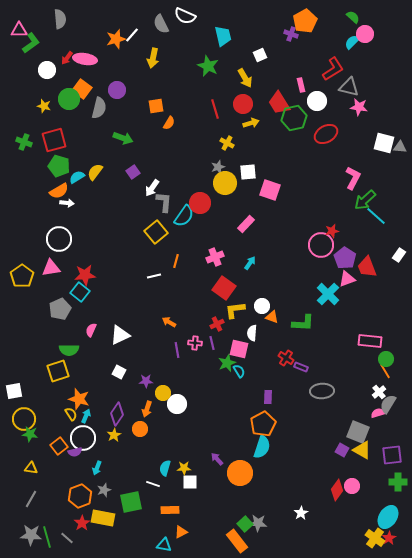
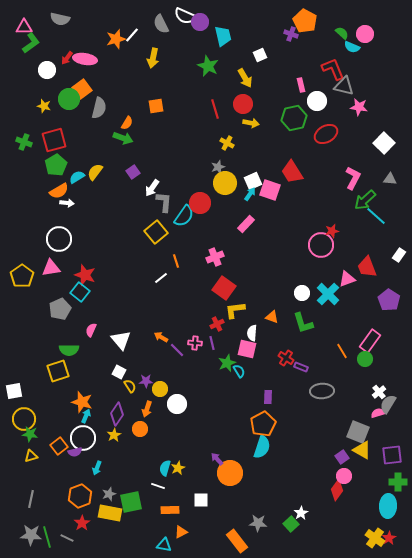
green semicircle at (353, 17): moved 11 px left, 16 px down
gray semicircle at (60, 19): rotated 108 degrees clockwise
orange pentagon at (305, 21): rotated 15 degrees counterclockwise
pink triangle at (19, 30): moved 5 px right, 3 px up
cyan semicircle at (352, 42): moved 5 px down; rotated 112 degrees counterclockwise
red L-shape at (333, 69): rotated 80 degrees counterclockwise
gray triangle at (349, 87): moved 5 px left, 1 px up
orange square at (82, 89): rotated 18 degrees clockwise
purple circle at (117, 90): moved 83 px right, 68 px up
red trapezoid at (279, 103): moved 13 px right, 69 px down
orange semicircle at (169, 123): moved 42 px left
yellow arrow at (251, 123): rotated 28 degrees clockwise
white square at (384, 143): rotated 30 degrees clockwise
gray triangle at (400, 147): moved 10 px left, 32 px down
green pentagon at (59, 166): moved 3 px left, 1 px up; rotated 25 degrees clockwise
white square at (248, 172): moved 5 px right, 9 px down; rotated 18 degrees counterclockwise
purple pentagon at (345, 258): moved 44 px right, 42 px down
orange line at (176, 261): rotated 32 degrees counterclockwise
cyan arrow at (250, 263): moved 69 px up
red star at (85, 275): rotated 25 degrees clockwise
white line at (154, 276): moved 7 px right, 2 px down; rotated 24 degrees counterclockwise
white circle at (262, 306): moved 40 px right, 13 px up
orange arrow at (169, 322): moved 8 px left, 15 px down
green L-shape at (303, 323): rotated 70 degrees clockwise
white triangle at (120, 335): moved 1 px right, 5 px down; rotated 45 degrees counterclockwise
pink rectangle at (370, 341): rotated 60 degrees counterclockwise
pink square at (239, 349): moved 8 px right
purple line at (177, 350): rotated 35 degrees counterclockwise
green circle at (386, 359): moved 21 px left
orange line at (385, 371): moved 43 px left, 20 px up
yellow circle at (163, 393): moved 3 px left, 4 px up
orange star at (79, 399): moved 3 px right, 3 px down
yellow semicircle at (71, 414): moved 59 px right, 28 px up
purple square at (342, 450): moved 7 px down; rotated 24 degrees clockwise
yellow triangle at (31, 468): moved 12 px up; rotated 24 degrees counterclockwise
yellow star at (184, 468): moved 6 px left; rotated 24 degrees counterclockwise
orange circle at (240, 473): moved 10 px left
white square at (190, 482): moved 11 px right, 18 px down
white line at (153, 484): moved 5 px right, 2 px down
pink circle at (352, 486): moved 8 px left, 10 px up
gray star at (104, 490): moved 5 px right, 4 px down
gray line at (31, 499): rotated 18 degrees counterclockwise
cyan ellipse at (388, 517): moved 11 px up; rotated 30 degrees counterclockwise
yellow rectangle at (103, 518): moved 7 px right, 5 px up
green square at (245, 524): moved 46 px right
gray line at (67, 538): rotated 16 degrees counterclockwise
